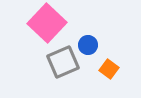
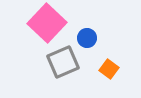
blue circle: moved 1 px left, 7 px up
